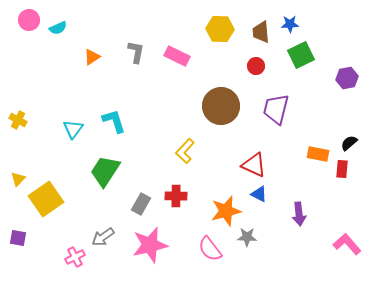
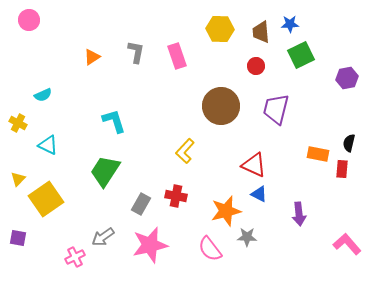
cyan semicircle: moved 15 px left, 67 px down
pink rectangle: rotated 45 degrees clockwise
yellow cross: moved 3 px down
cyan triangle: moved 25 px left, 16 px down; rotated 40 degrees counterclockwise
black semicircle: rotated 36 degrees counterclockwise
red cross: rotated 10 degrees clockwise
